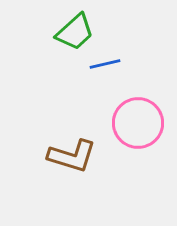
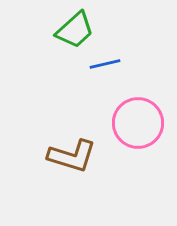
green trapezoid: moved 2 px up
